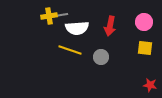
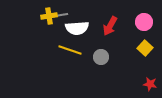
red arrow: rotated 18 degrees clockwise
yellow square: rotated 35 degrees clockwise
red star: moved 1 px up
